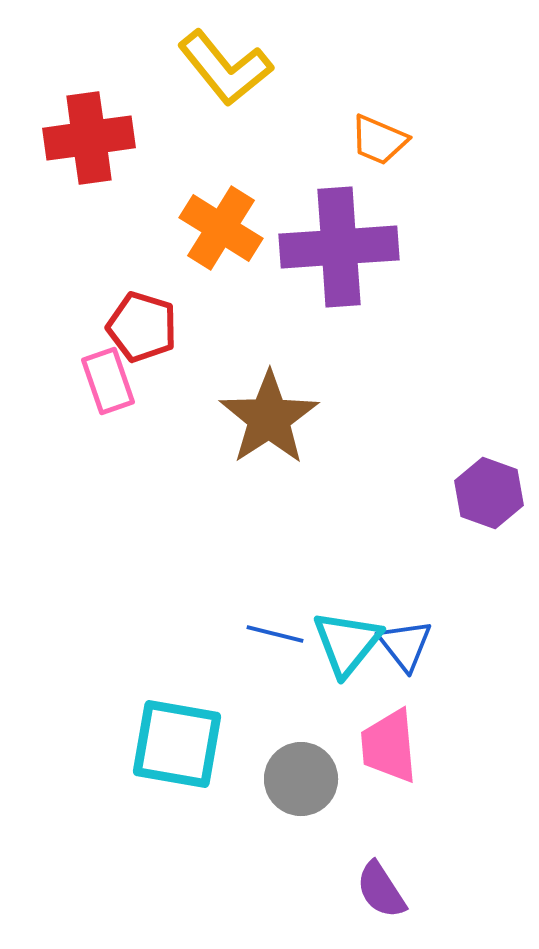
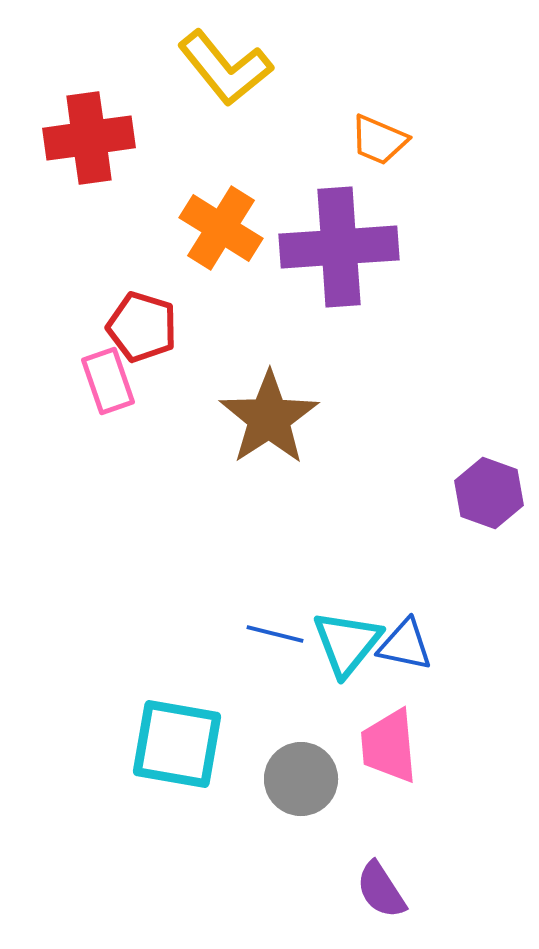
blue triangle: rotated 40 degrees counterclockwise
